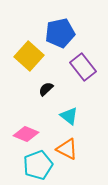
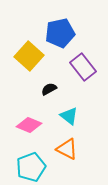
black semicircle: moved 3 px right; rotated 14 degrees clockwise
pink diamond: moved 3 px right, 9 px up
cyan pentagon: moved 7 px left, 2 px down
